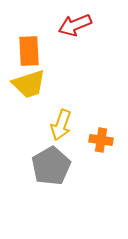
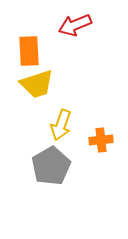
yellow trapezoid: moved 8 px right
orange cross: rotated 15 degrees counterclockwise
